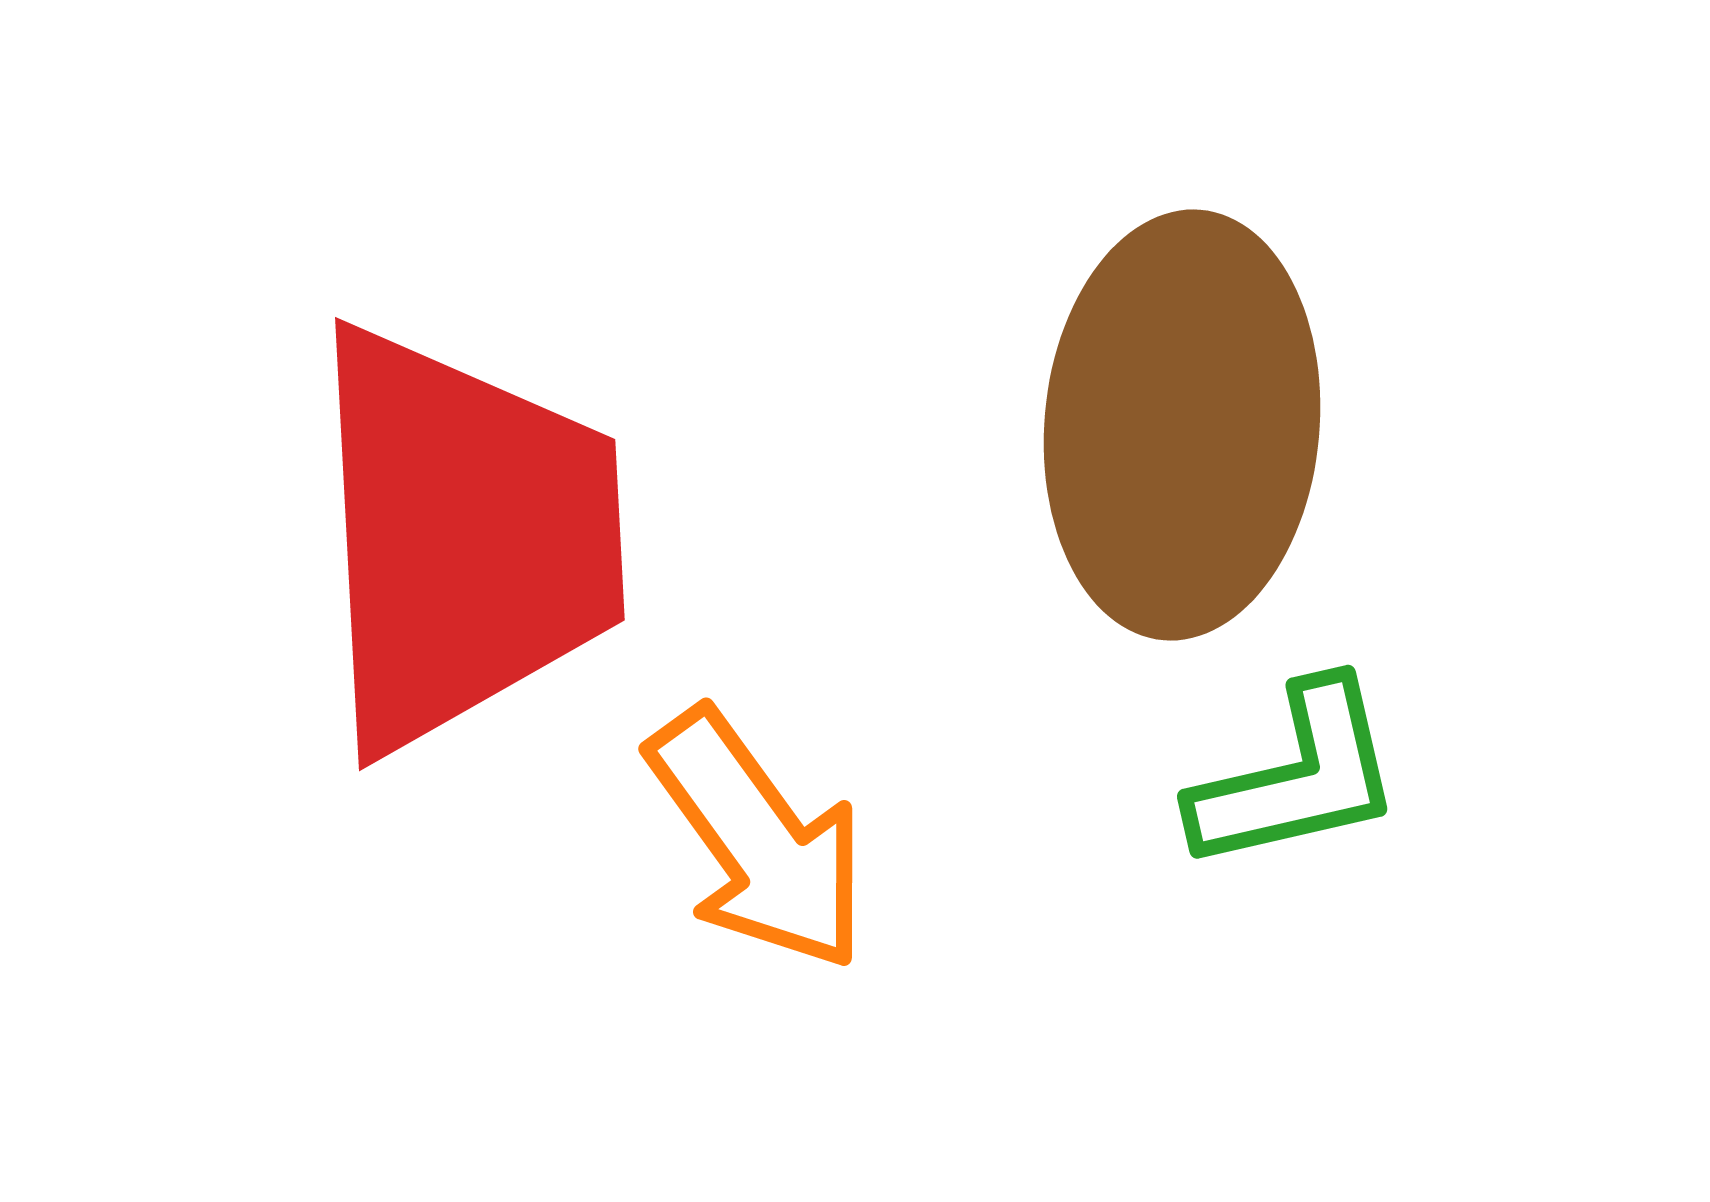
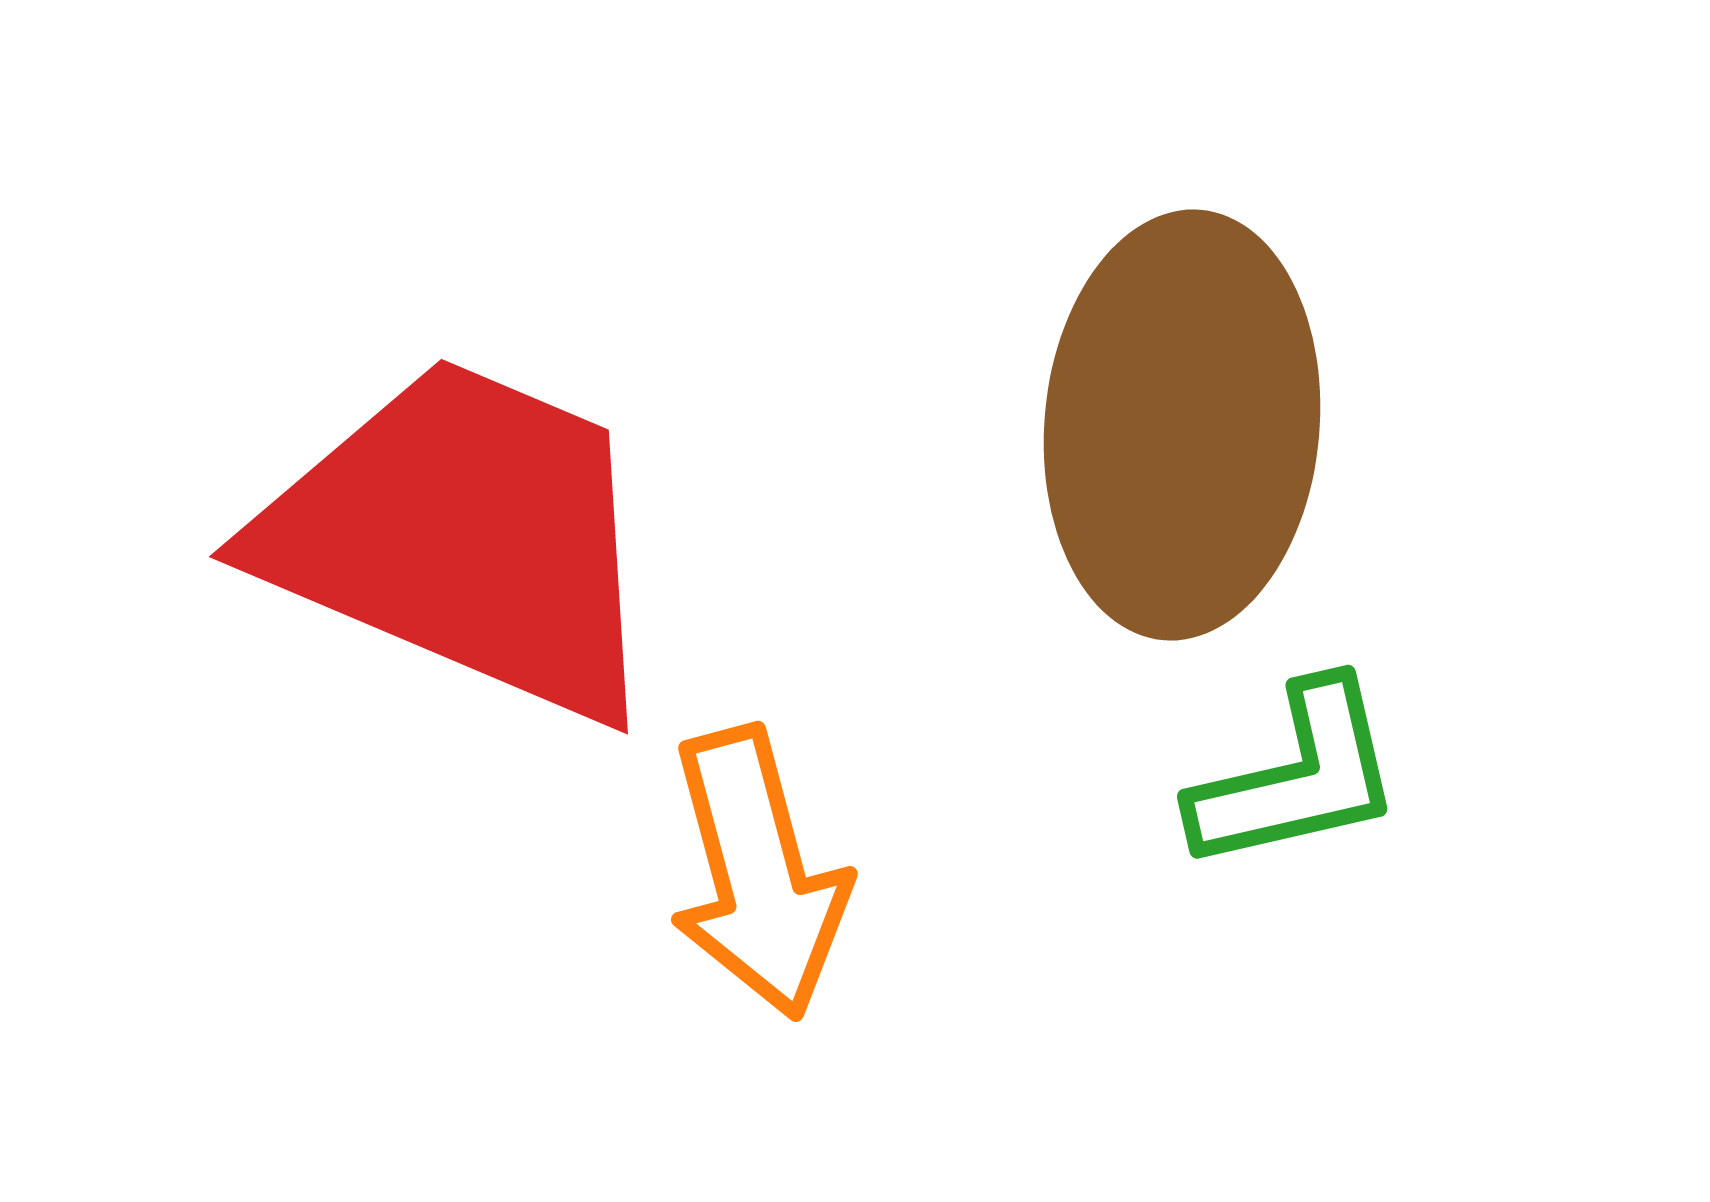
red trapezoid: rotated 64 degrees counterclockwise
orange arrow: moved 33 px down; rotated 21 degrees clockwise
